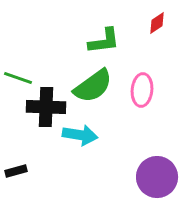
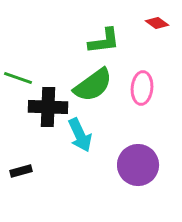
red diamond: rotated 70 degrees clockwise
green semicircle: moved 1 px up
pink ellipse: moved 2 px up
black cross: moved 2 px right
cyan arrow: rotated 56 degrees clockwise
black rectangle: moved 5 px right
purple circle: moved 19 px left, 12 px up
